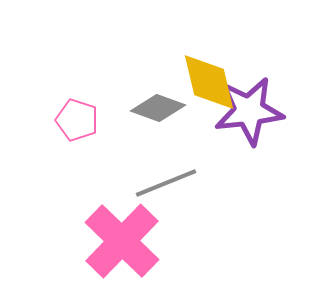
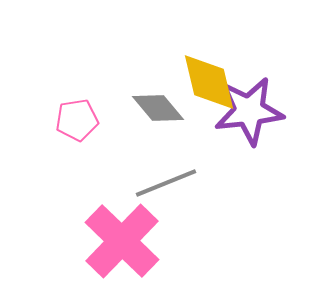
gray diamond: rotated 30 degrees clockwise
pink pentagon: rotated 27 degrees counterclockwise
